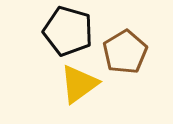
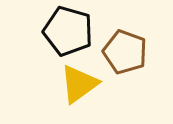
brown pentagon: rotated 21 degrees counterclockwise
